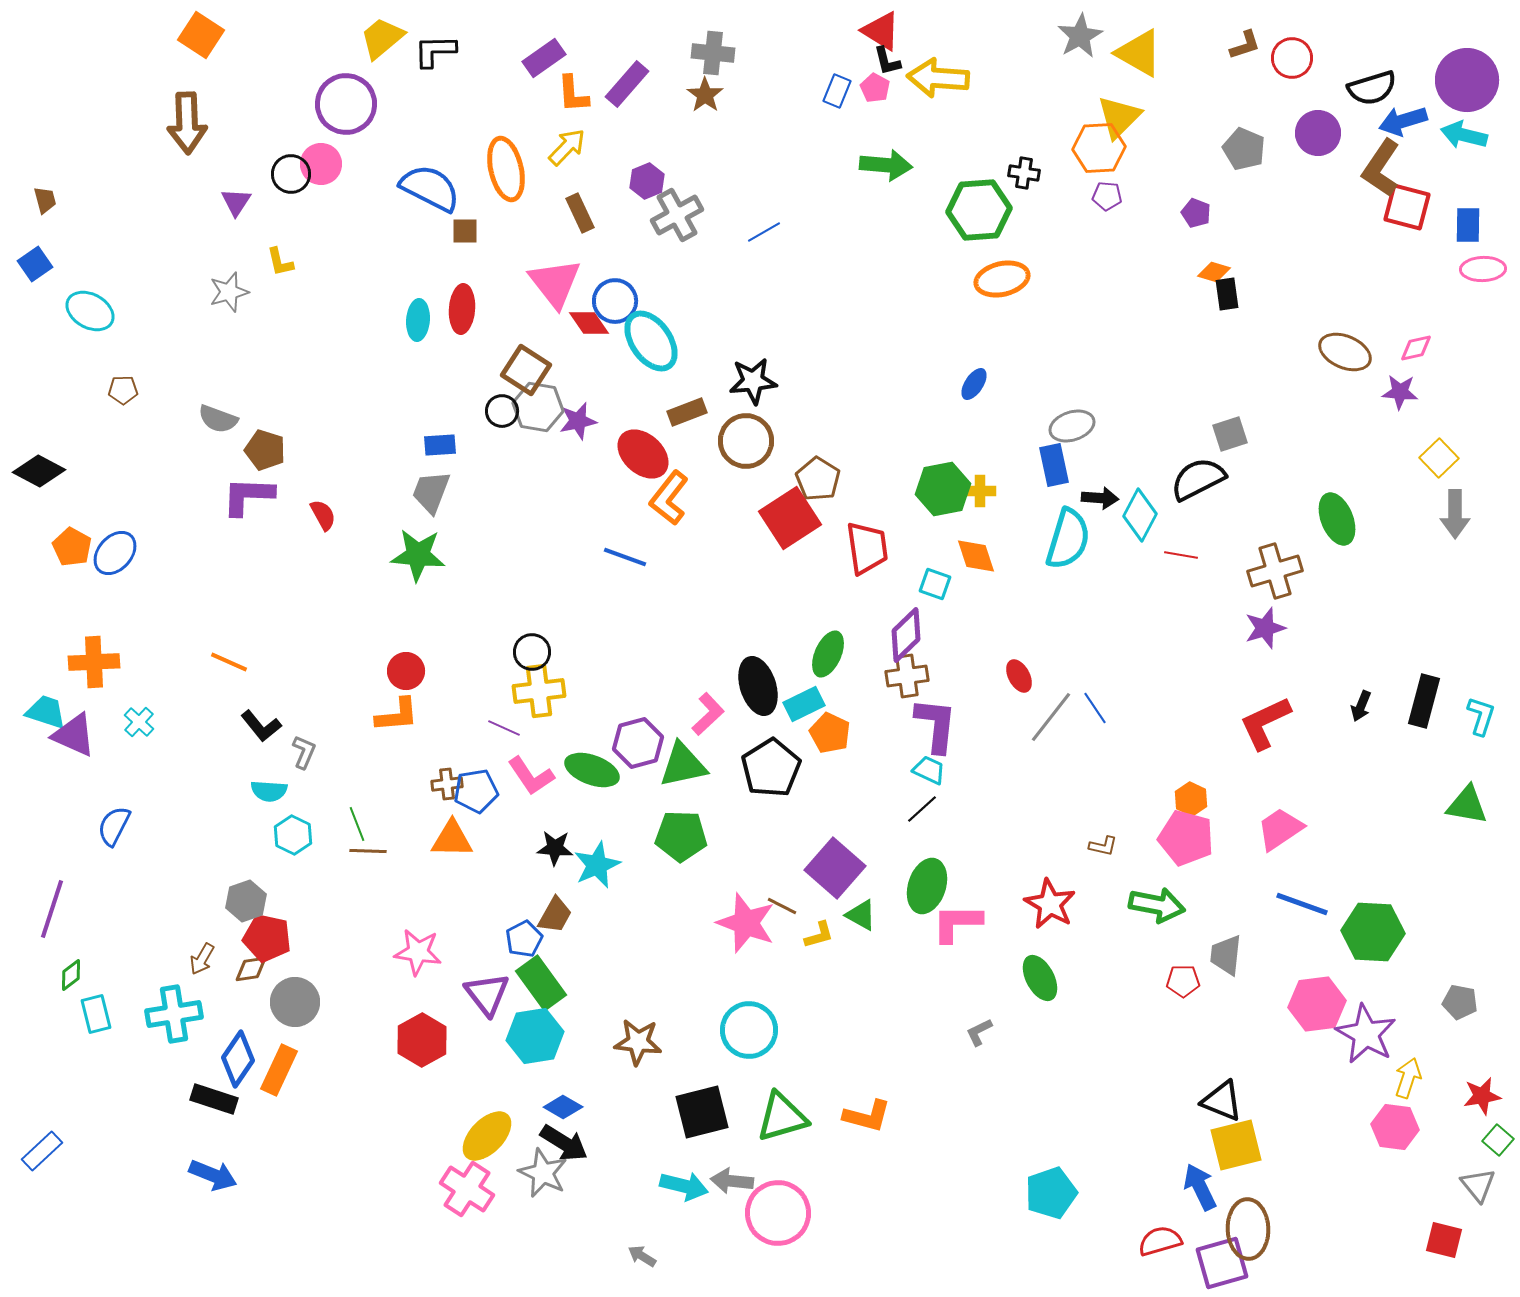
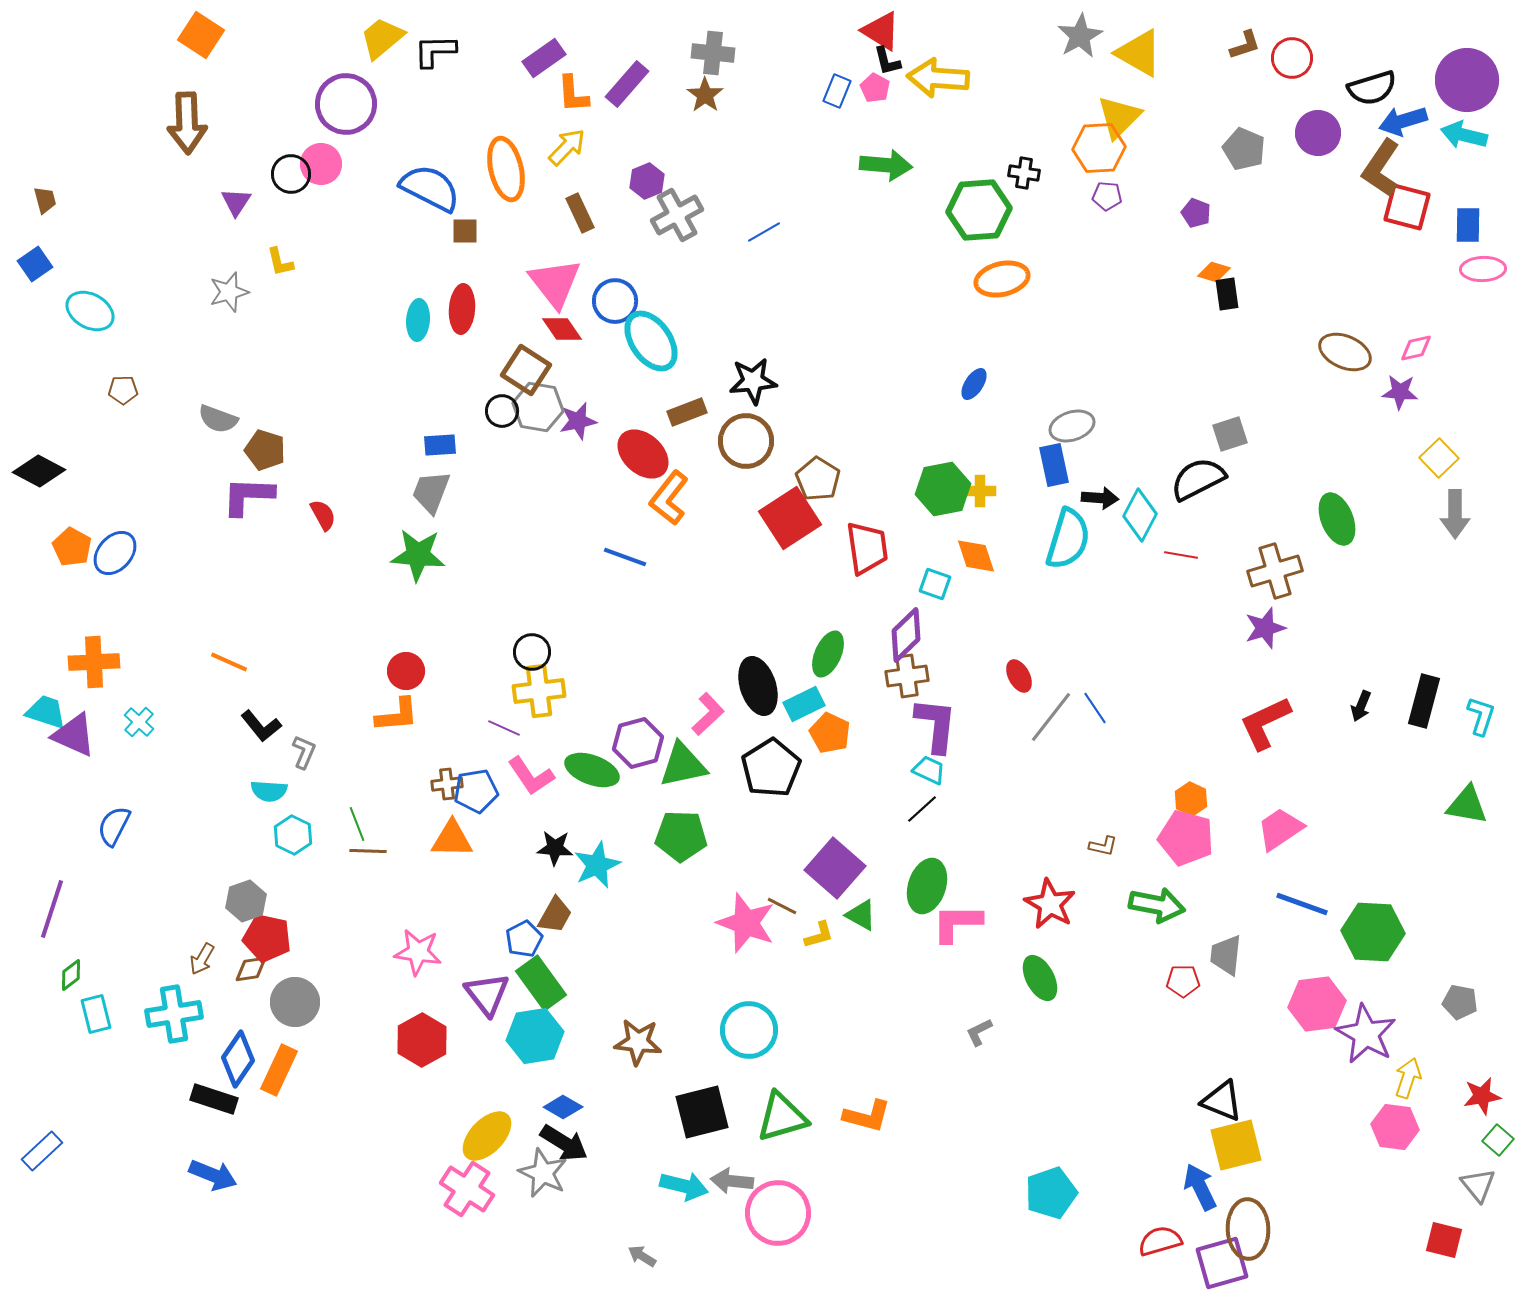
red diamond at (589, 323): moved 27 px left, 6 px down
